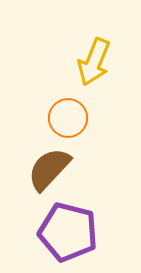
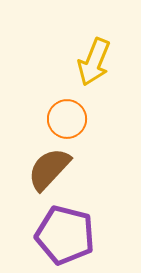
orange circle: moved 1 px left, 1 px down
purple pentagon: moved 3 px left, 3 px down
